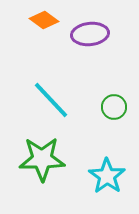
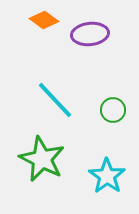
cyan line: moved 4 px right
green circle: moved 1 px left, 3 px down
green star: rotated 27 degrees clockwise
